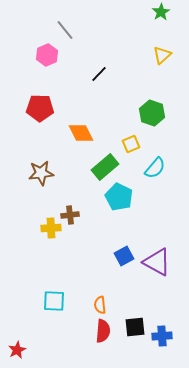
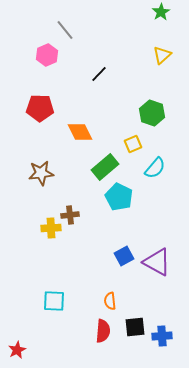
orange diamond: moved 1 px left, 1 px up
yellow square: moved 2 px right
orange semicircle: moved 10 px right, 4 px up
